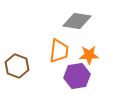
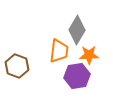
gray diamond: moved 9 px down; rotated 68 degrees counterclockwise
